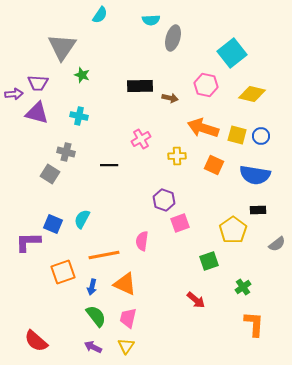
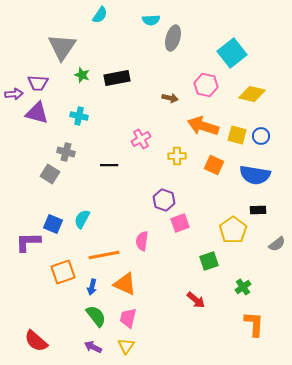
black rectangle at (140, 86): moved 23 px left, 8 px up; rotated 10 degrees counterclockwise
orange arrow at (203, 128): moved 2 px up
